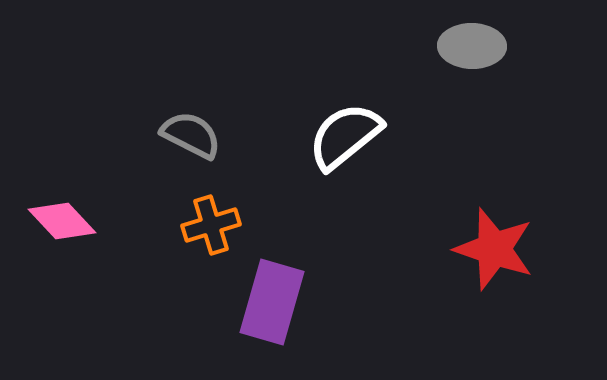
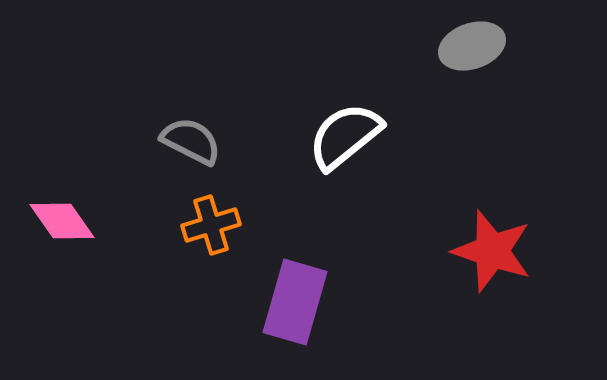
gray ellipse: rotated 20 degrees counterclockwise
gray semicircle: moved 6 px down
pink diamond: rotated 8 degrees clockwise
red star: moved 2 px left, 2 px down
purple rectangle: moved 23 px right
